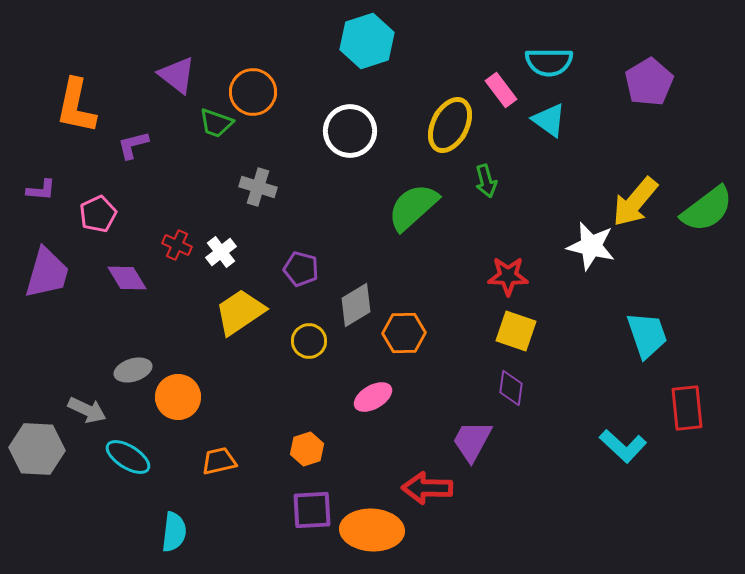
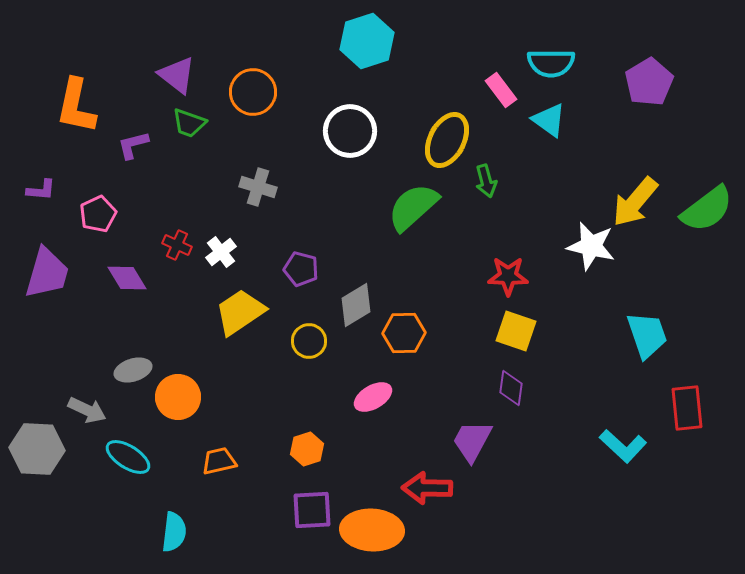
cyan semicircle at (549, 62): moved 2 px right, 1 px down
green trapezoid at (216, 123): moved 27 px left
yellow ellipse at (450, 125): moved 3 px left, 15 px down
